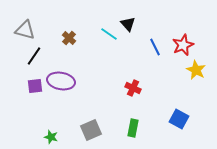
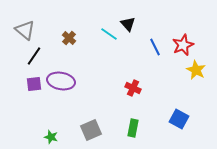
gray triangle: rotated 25 degrees clockwise
purple square: moved 1 px left, 2 px up
